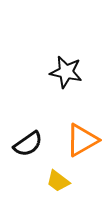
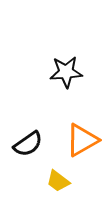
black star: rotated 16 degrees counterclockwise
